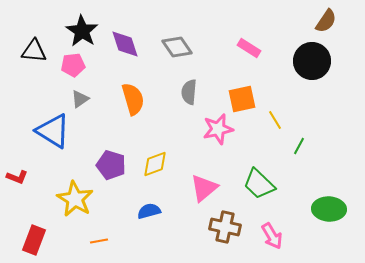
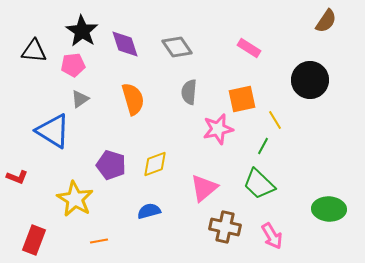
black circle: moved 2 px left, 19 px down
green line: moved 36 px left
